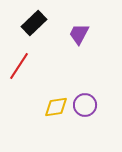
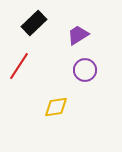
purple trapezoid: moved 1 px left, 1 px down; rotated 30 degrees clockwise
purple circle: moved 35 px up
